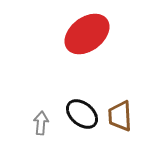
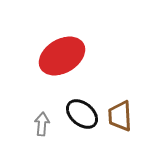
red ellipse: moved 25 px left, 22 px down; rotated 6 degrees clockwise
gray arrow: moved 1 px right, 1 px down
